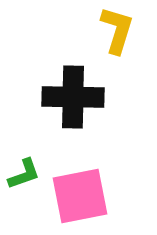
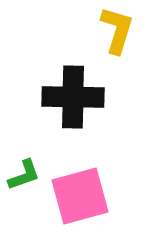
green L-shape: moved 1 px down
pink square: rotated 4 degrees counterclockwise
